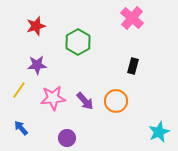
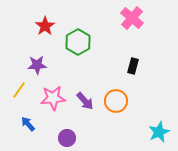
red star: moved 9 px right; rotated 18 degrees counterclockwise
blue arrow: moved 7 px right, 4 px up
